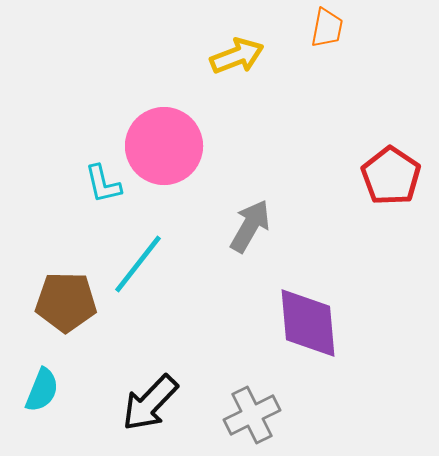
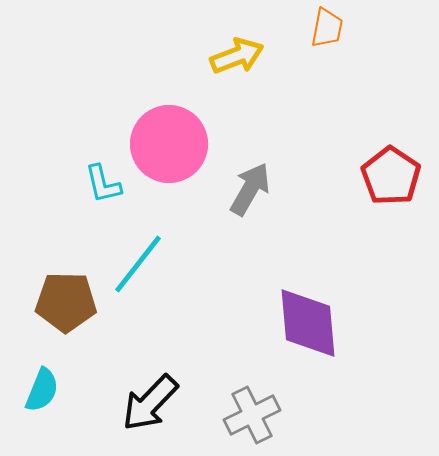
pink circle: moved 5 px right, 2 px up
gray arrow: moved 37 px up
